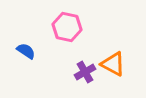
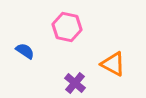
blue semicircle: moved 1 px left
purple cross: moved 10 px left, 11 px down; rotated 20 degrees counterclockwise
